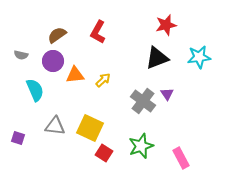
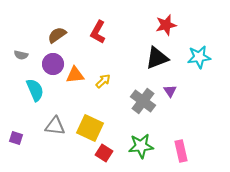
purple circle: moved 3 px down
yellow arrow: moved 1 px down
purple triangle: moved 3 px right, 3 px up
purple square: moved 2 px left
green star: rotated 15 degrees clockwise
pink rectangle: moved 7 px up; rotated 15 degrees clockwise
